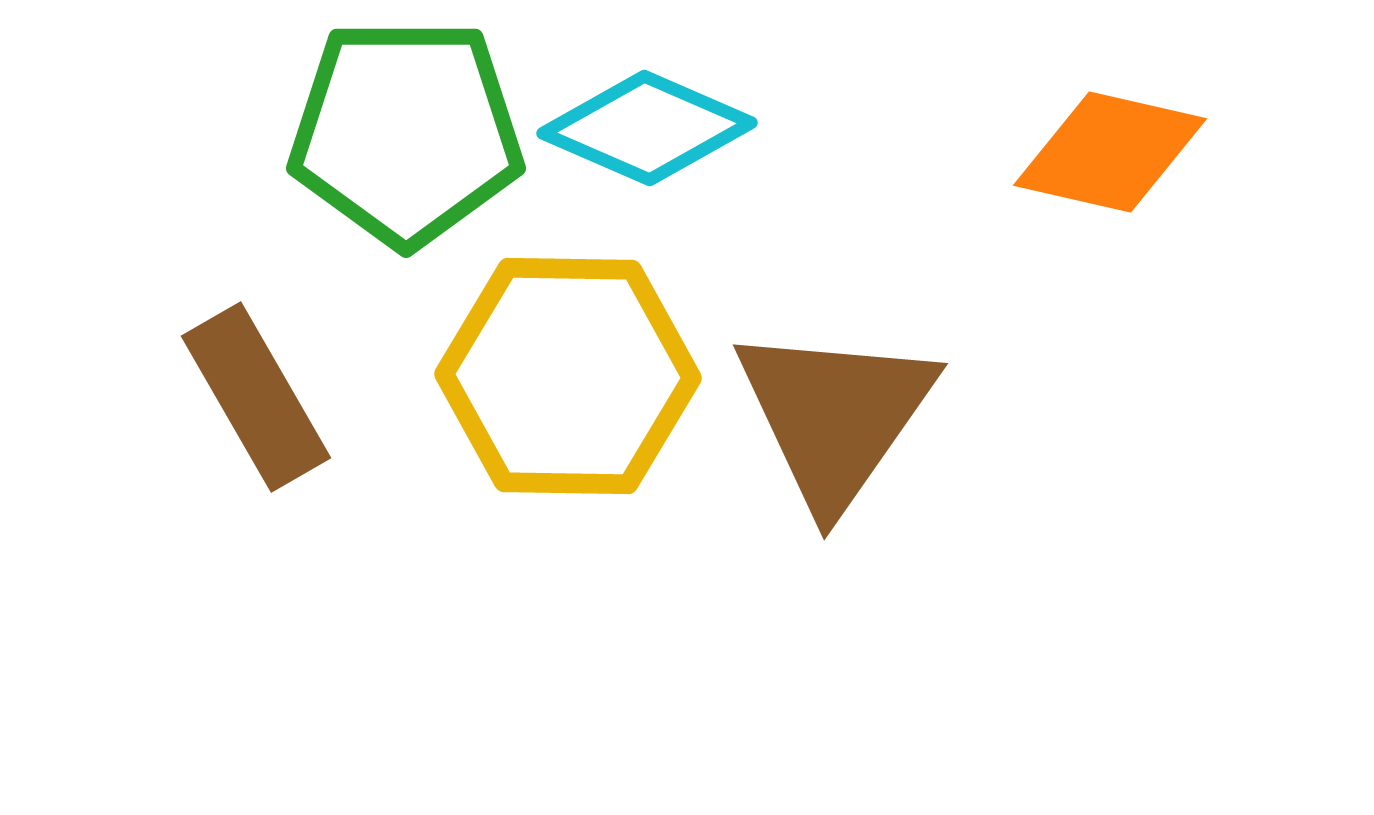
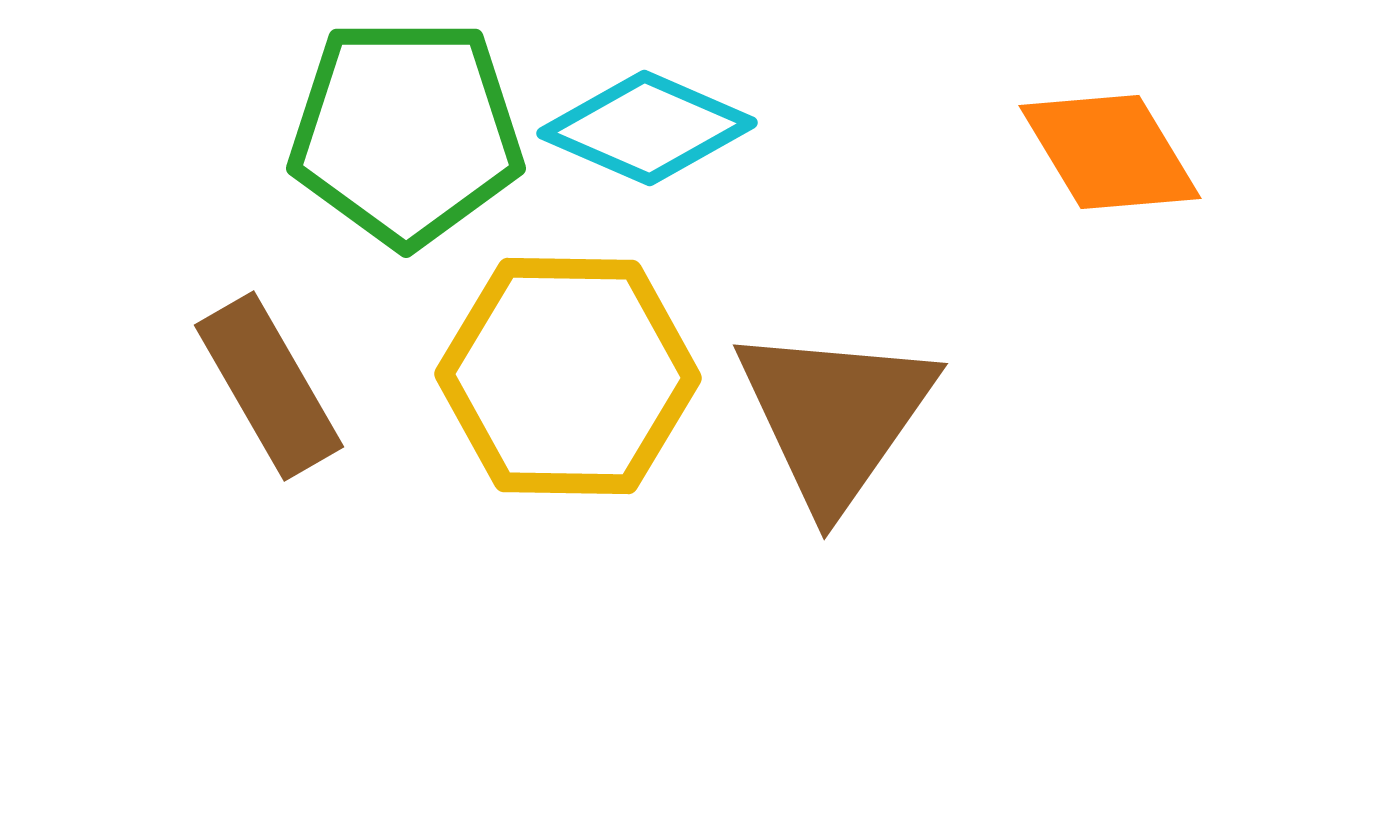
orange diamond: rotated 46 degrees clockwise
brown rectangle: moved 13 px right, 11 px up
